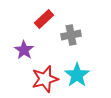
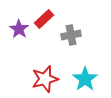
purple star: moved 5 px left, 21 px up
cyan star: moved 8 px right, 4 px down
